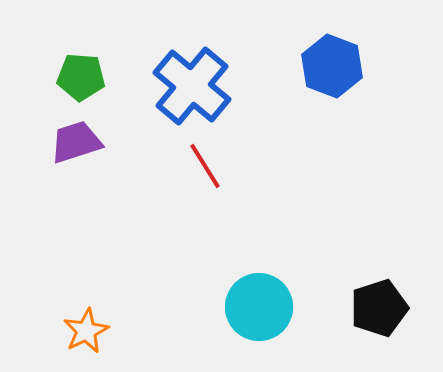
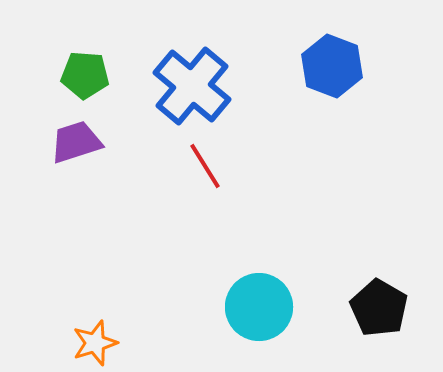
green pentagon: moved 4 px right, 2 px up
black pentagon: rotated 24 degrees counterclockwise
orange star: moved 9 px right, 12 px down; rotated 9 degrees clockwise
